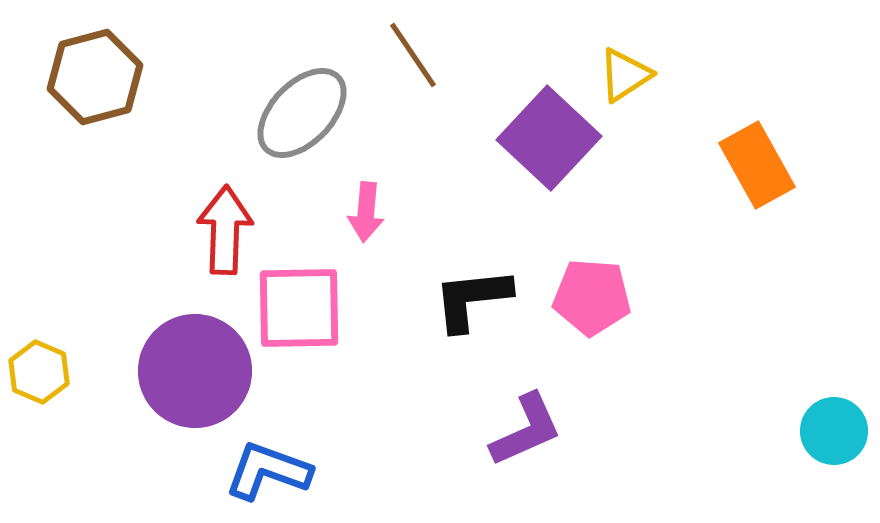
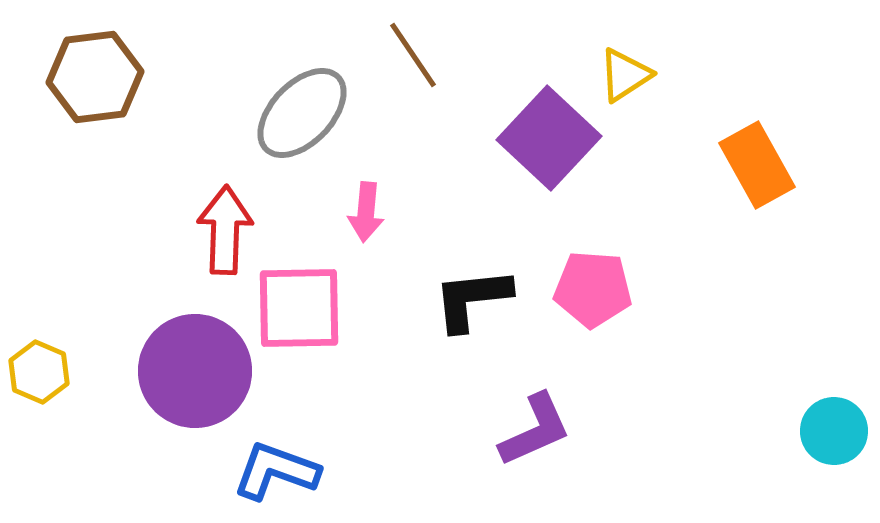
brown hexagon: rotated 8 degrees clockwise
pink pentagon: moved 1 px right, 8 px up
purple L-shape: moved 9 px right
blue L-shape: moved 8 px right
